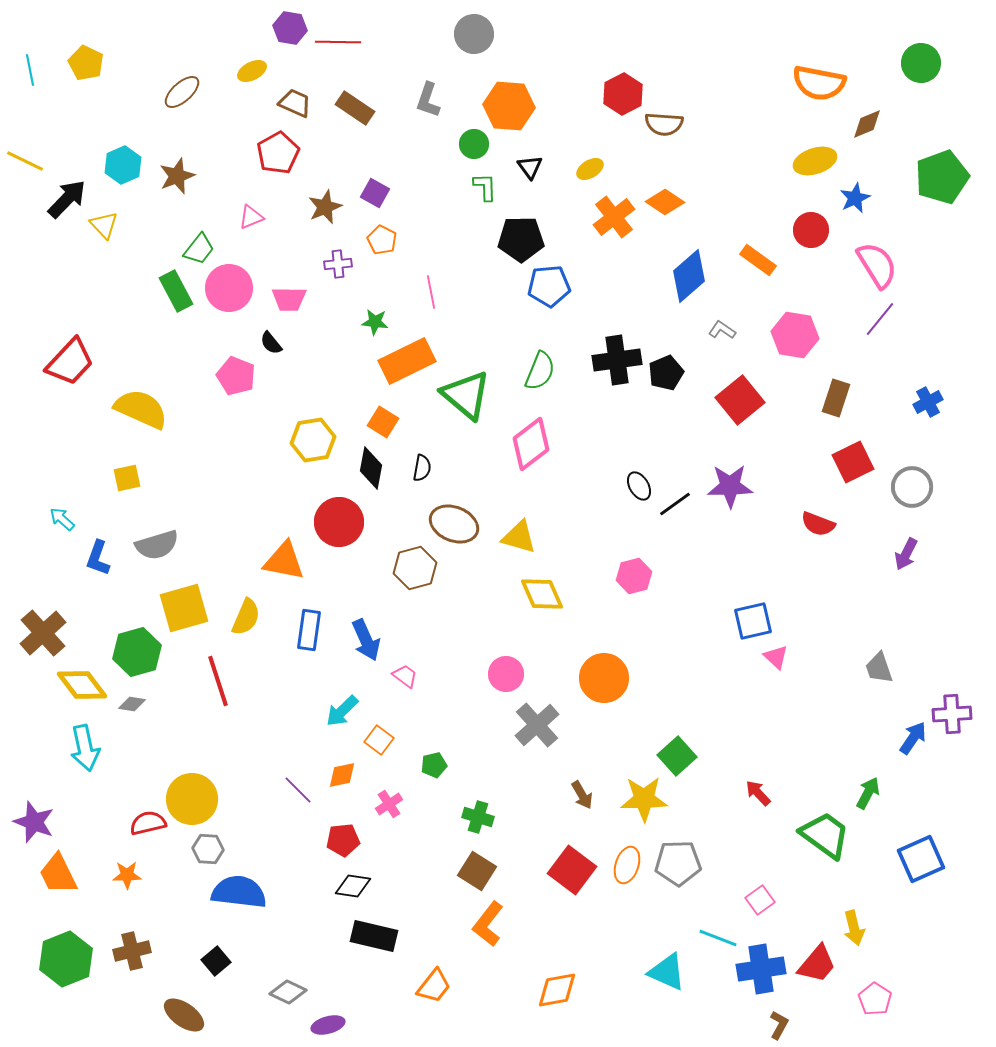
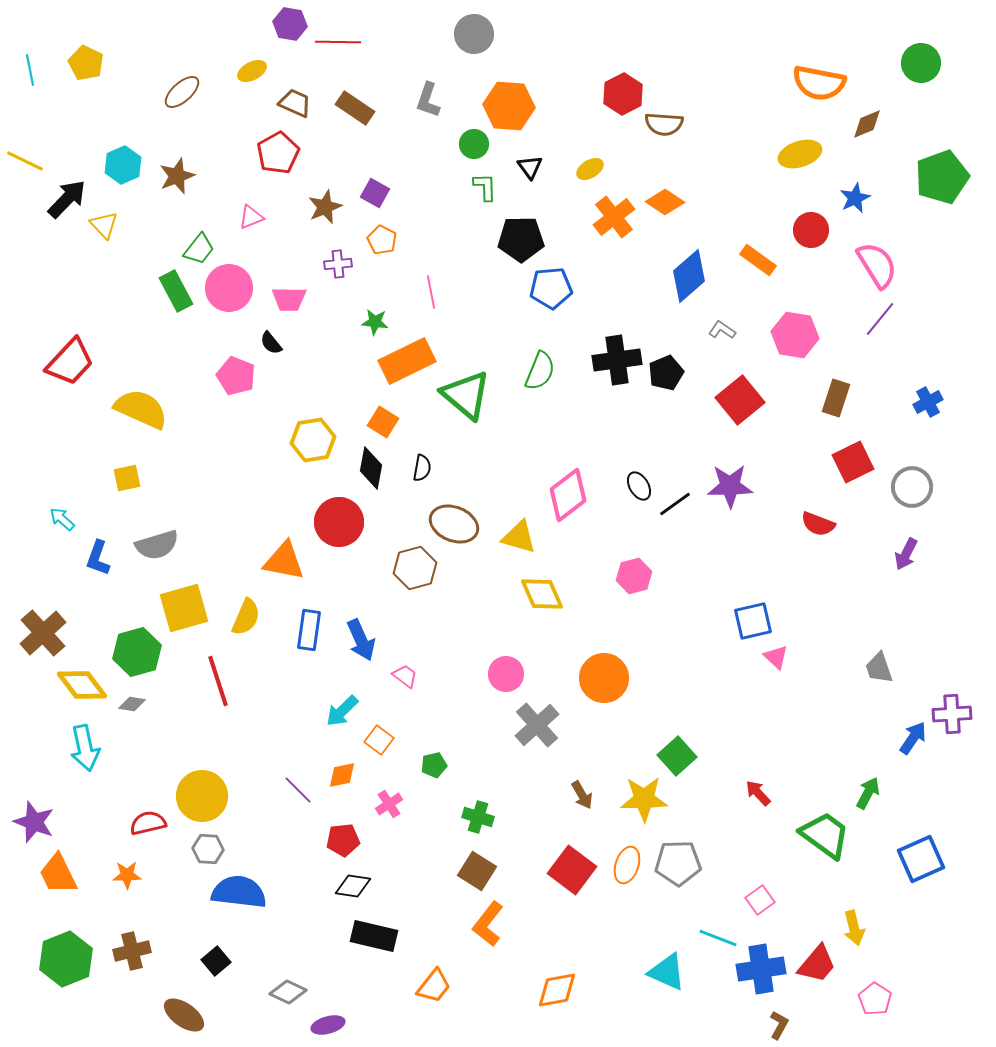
purple hexagon at (290, 28): moved 4 px up
yellow ellipse at (815, 161): moved 15 px left, 7 px up
blue pentagon at (549, 286): moved 2 px right, 2 px down
pink diamond at (531, 444): moved 37 px right, 51 px down
blue arrow at (366, 640): moved 5 px left
yellow circle at (192, 799): moved 10 px right, 3 px up
